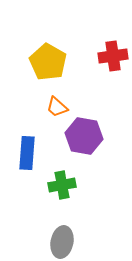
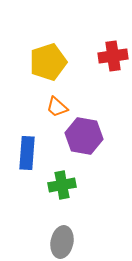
yellow pentagon: rotated 24 degrees clockwise
